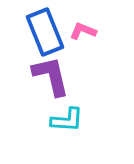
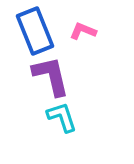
blue rectangle: moved 10 px left, 1 px up
cyan L-shape: moved 5 px left, 3 px up; rotated 112 degrees counterclockwise
